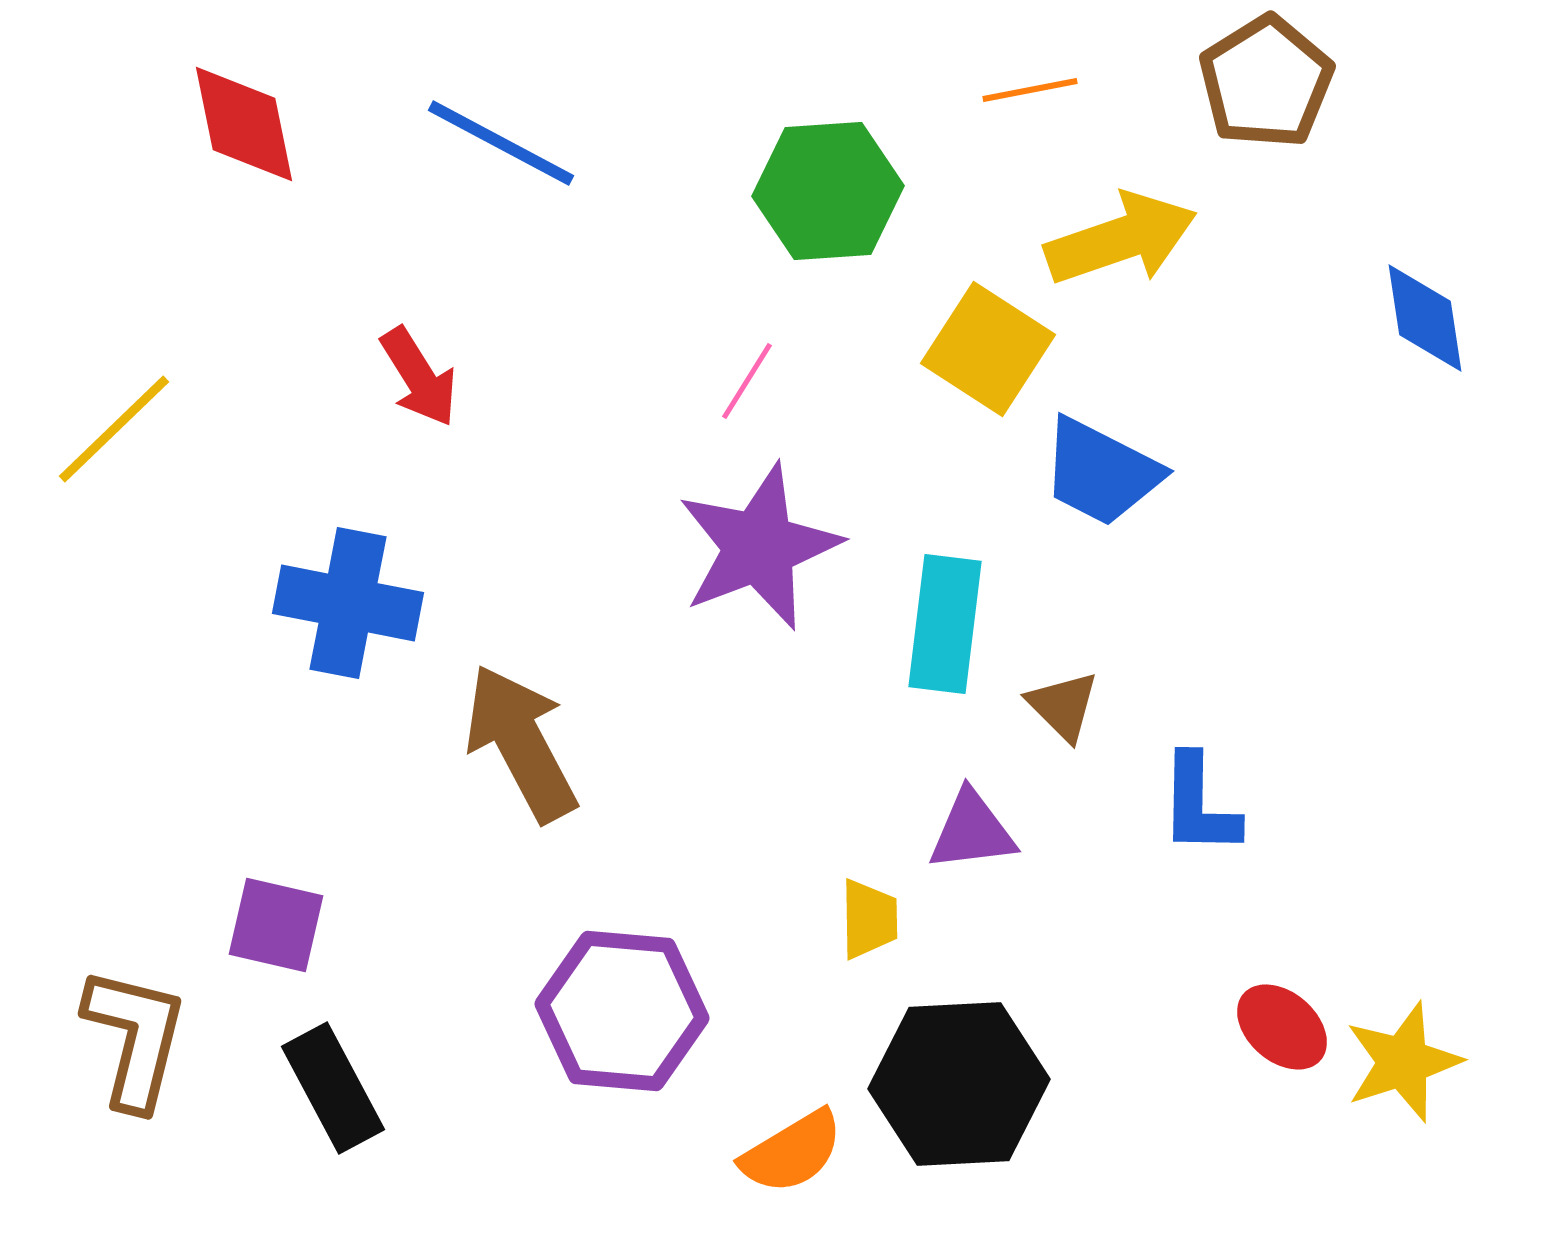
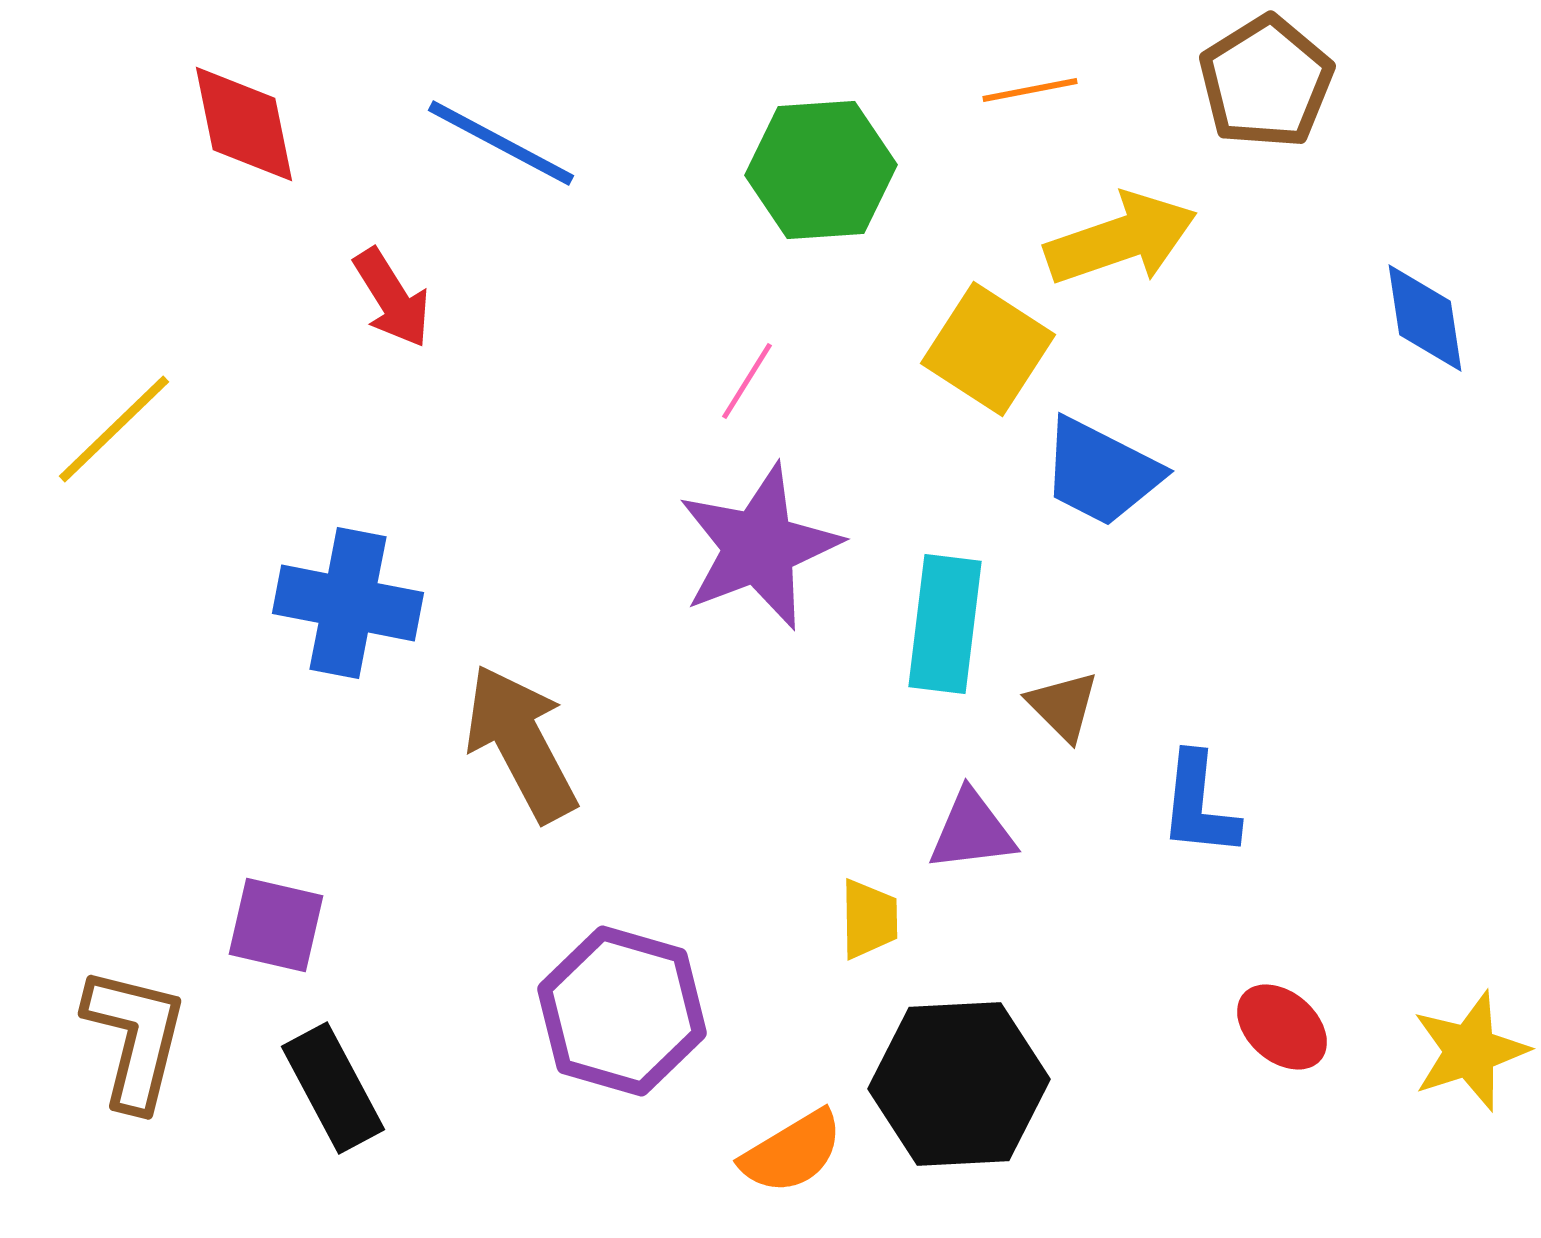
green hexagon: moved 7 px left, 21 px up
red arrow: moved 27 px left, 79 px up
blue L-shape: rotated 5 degrees clockwise
purple hexagon: rotated 11 degrees clockwise
yellow star: moved 67 px right, 11 px up
